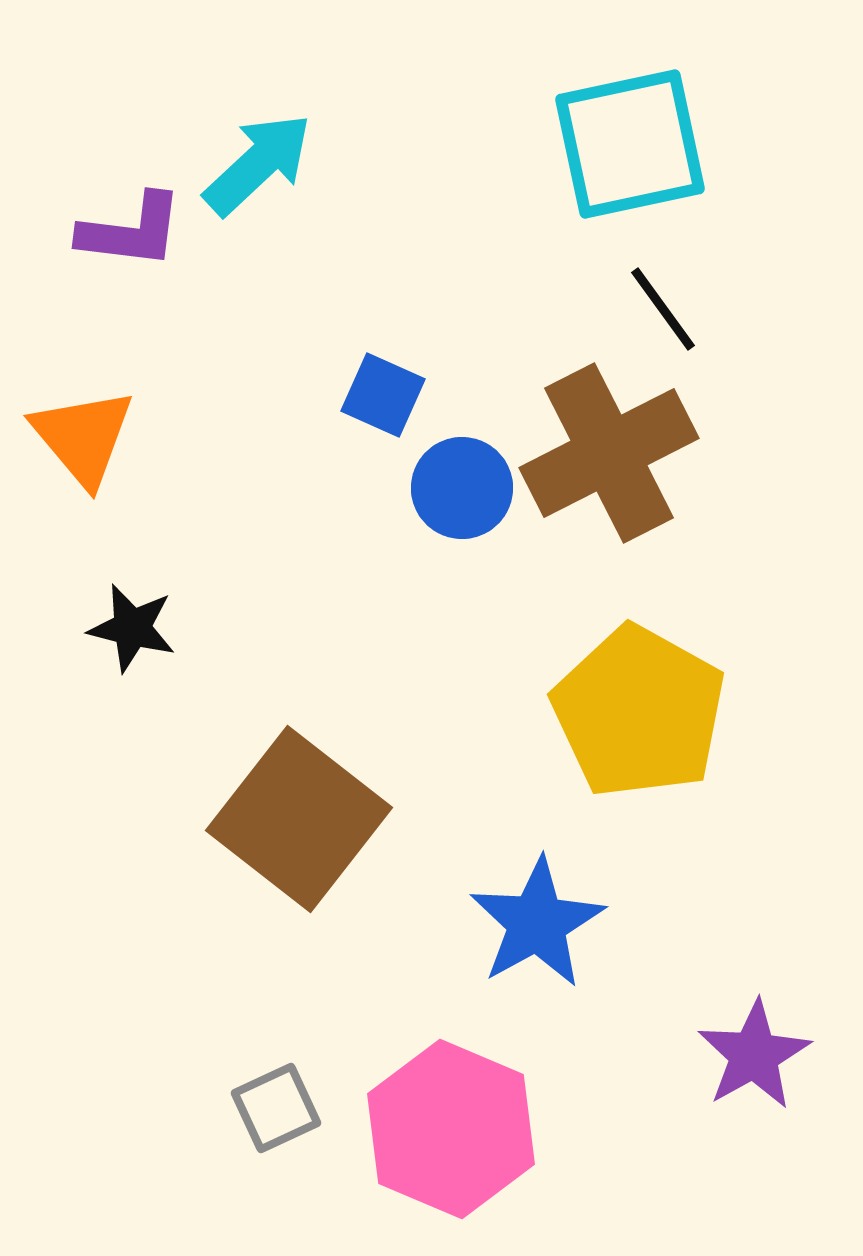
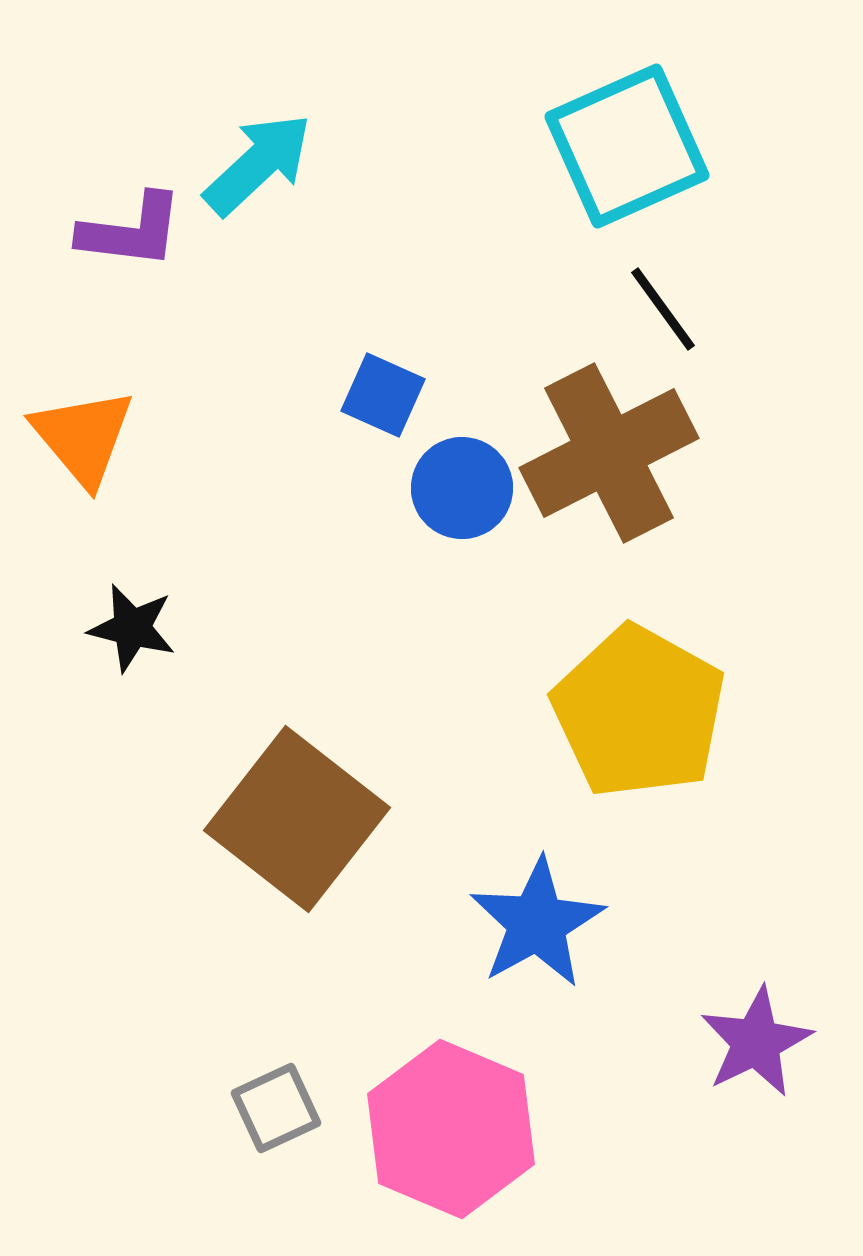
cyan square: moved 3 px left, 2 px down; rotated 12 degrees counterclockwise
brown square: moved 2 px left
purple star: moved 2 px right, 13 px up; rotated 3 degrees clockwise
